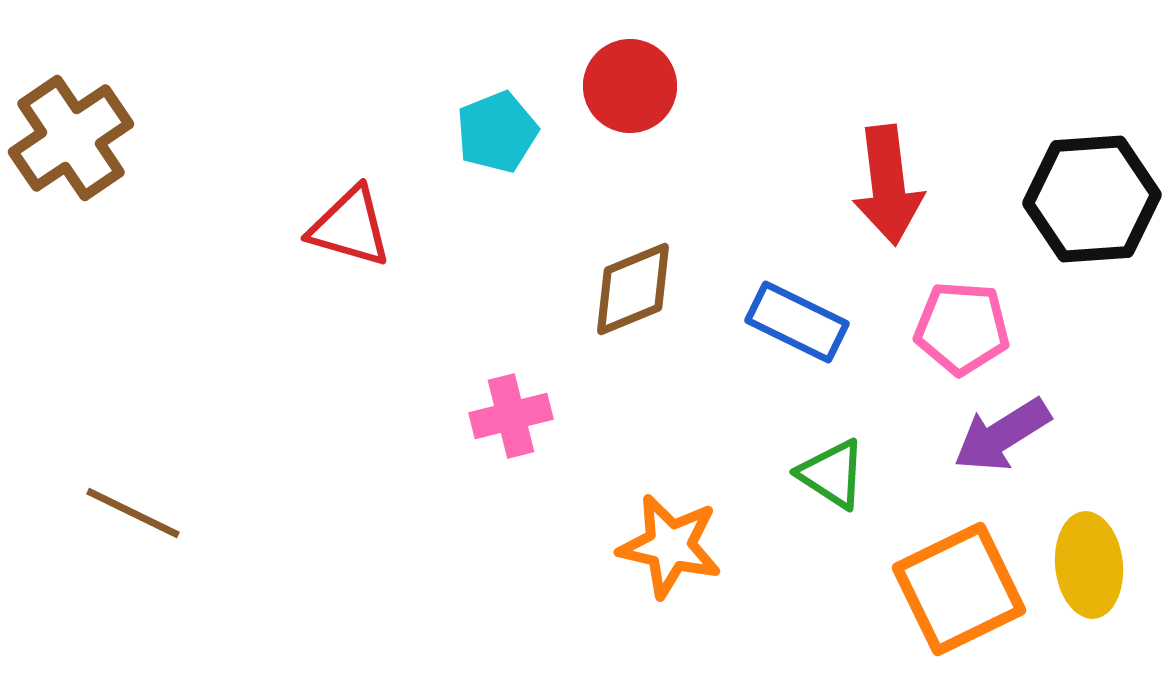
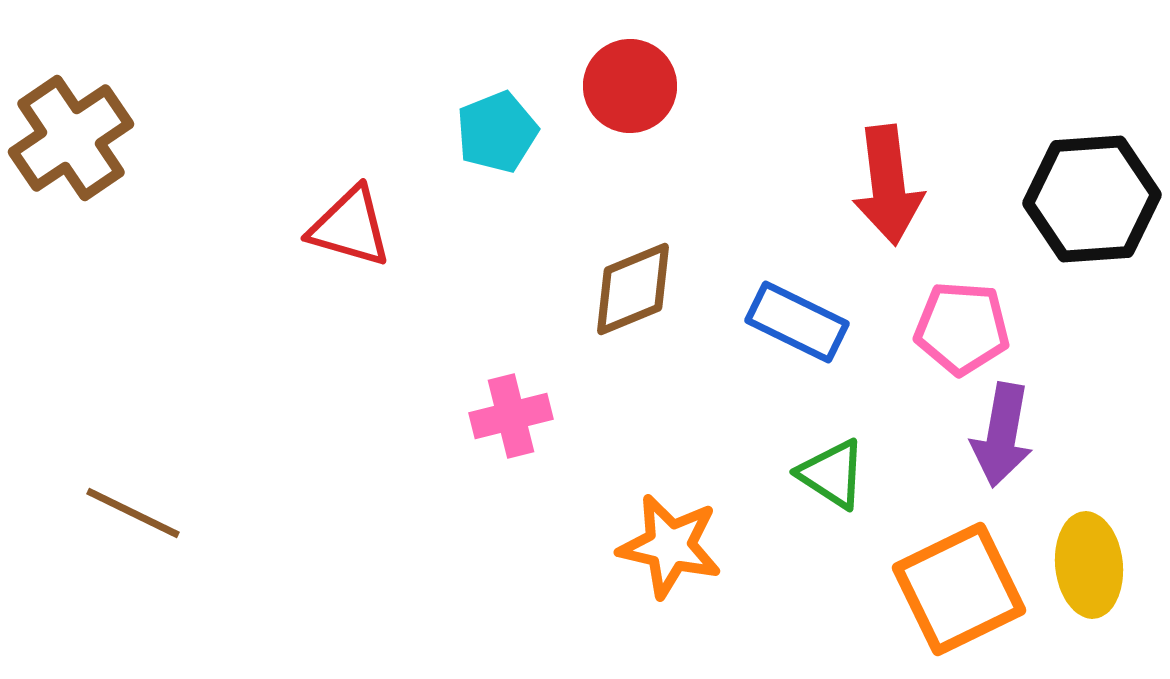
purple arrow: rotated 48 degrees counterclockwise
